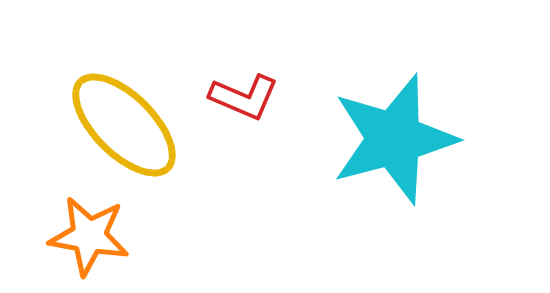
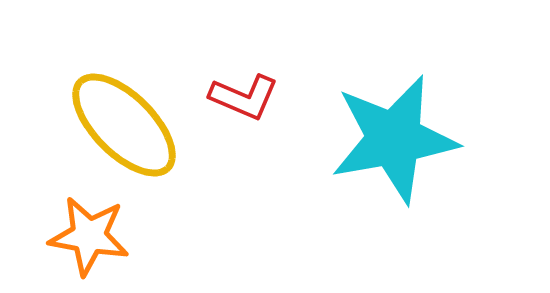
cyan star: rotated 5 degrees clockwise
